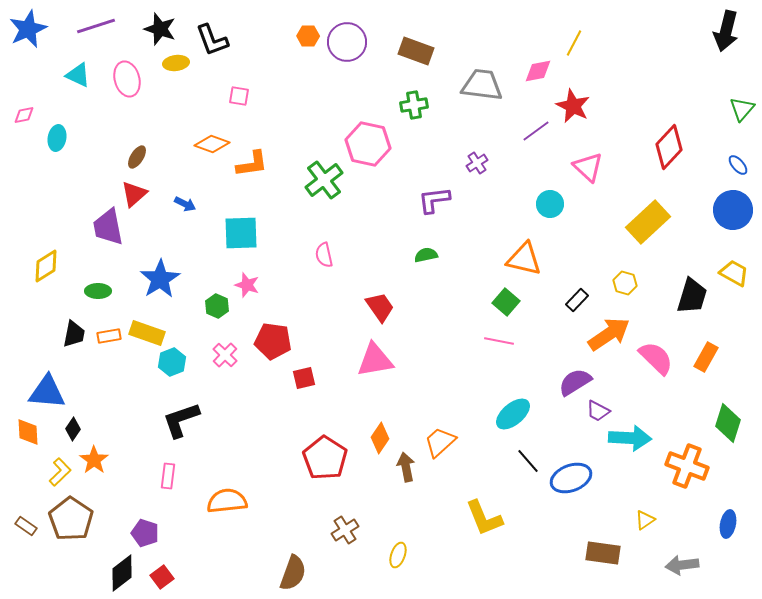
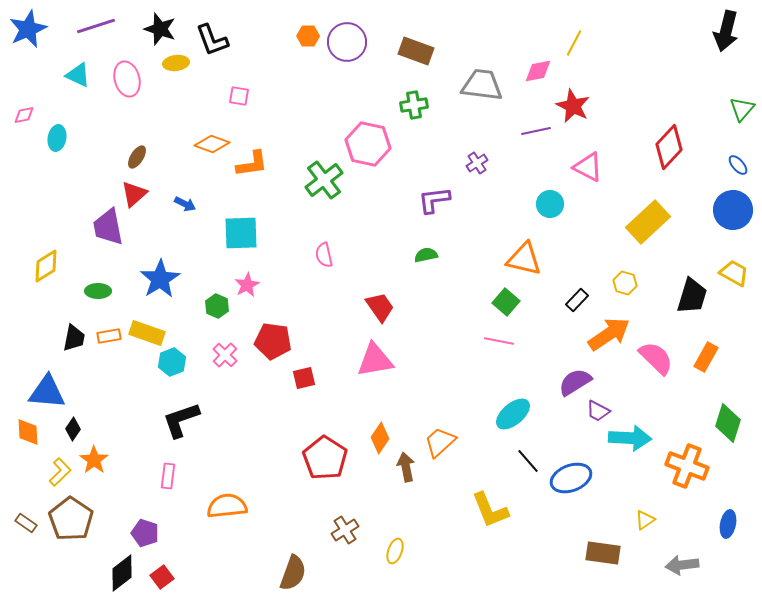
purple line at (536, 131): rotated 24 degrees clockwise
pink triangle at (588, 167): rotated 16 degrees counterclockwise
pink star at (247, 285): rotated 25 degrees clockwise
black trapezoid at (74, 334): moved 4 px down
orange semicircle at (227, 501): moved 5 px down
yellow L-shape at (484, 518): moved 6 px right, 8 px up
brown rectangle at (26, 526): moved 3 px up
yellow ellipse at (398, 555): moved 3 px left, 4 px up
